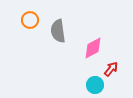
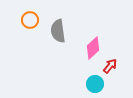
pink diamond: rotated 15 degrees counterclockwise
red arrow: moved 1 px left, 3 px up
cyan circle: moved 1 px up
